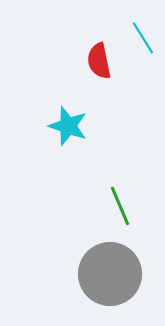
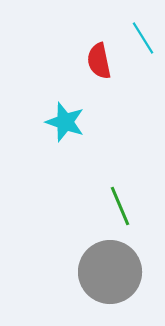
cyan star: moved 3 px left, 4 px up
gray circle: moved 2 px up
